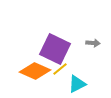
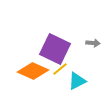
orange diamond: moved 2 px left
cyan triangle: moved 3 px up
